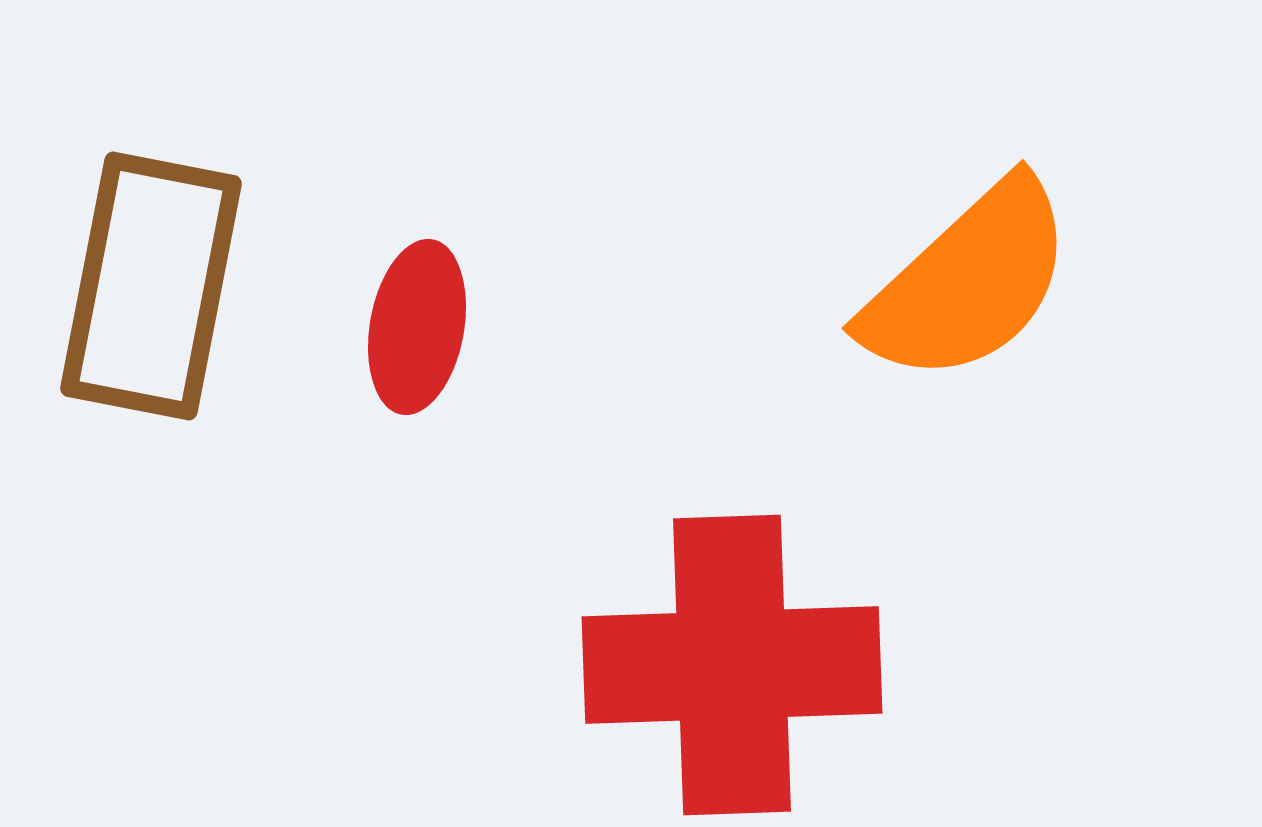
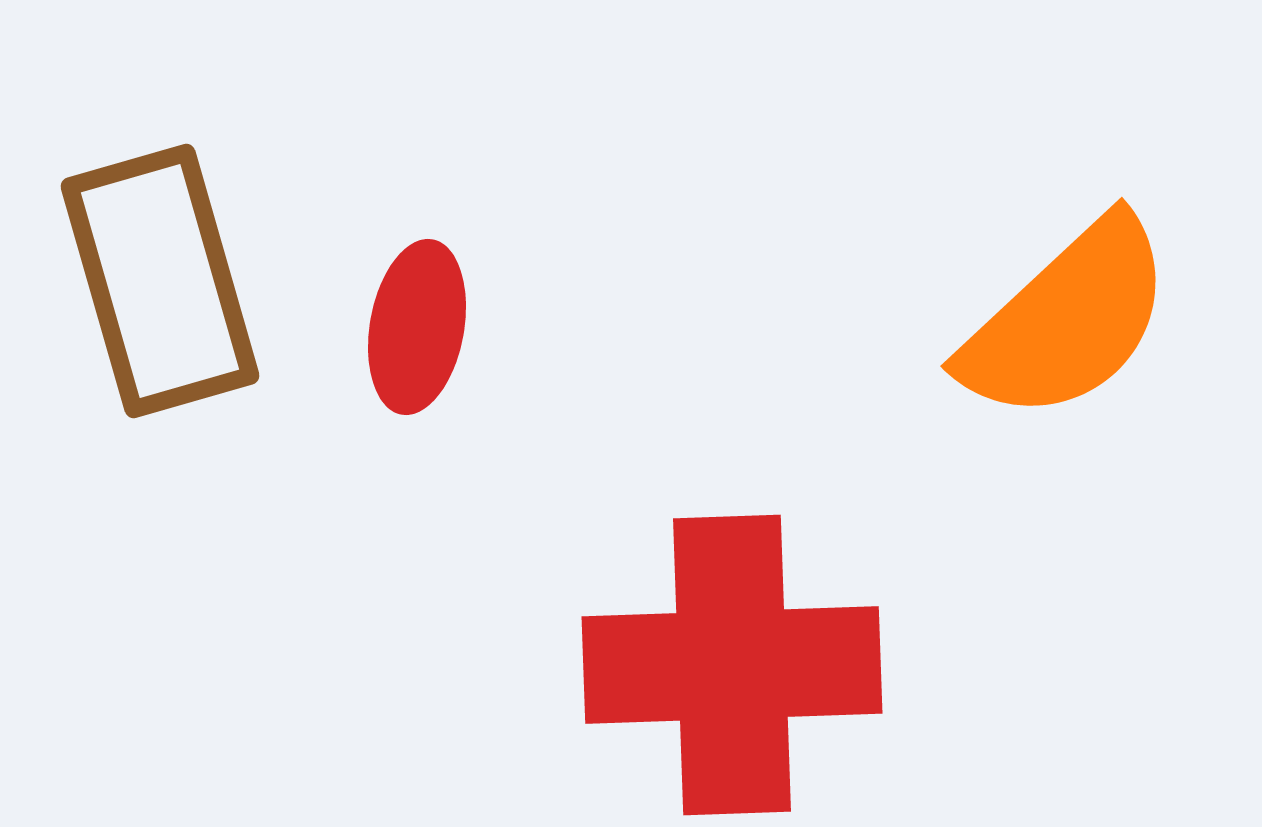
orange semicircle: moved 99 px right, 38 px down
brown rectangle: moved 9 px right, 5 px up; rotated 27 degrees counterclockwise
